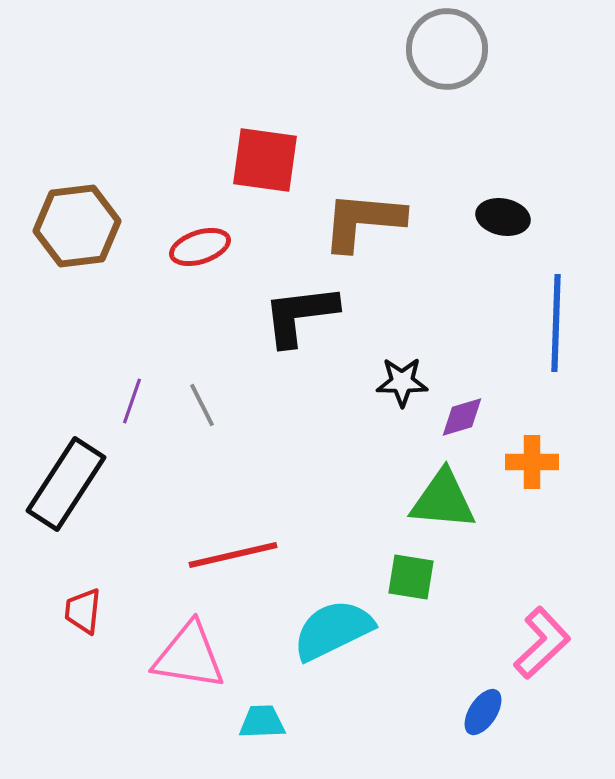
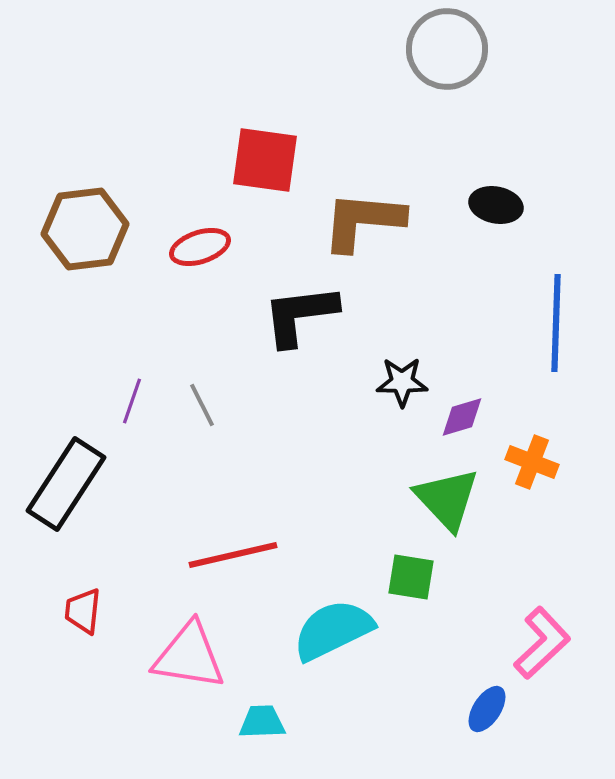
black ellipse: moved 7 px left, 12 px up
brown hexagon: moved 8 px right, 3 px down
orange cross: rotated 21 degrees clockwise
green triangle: moved 4 px right, 1 px up; rotated 42 degrees clockwise
blue ellipse: moved 4 px right, 3 px up
